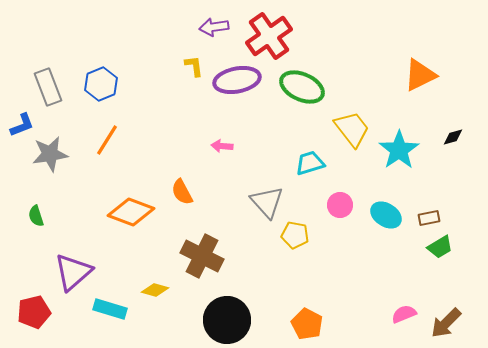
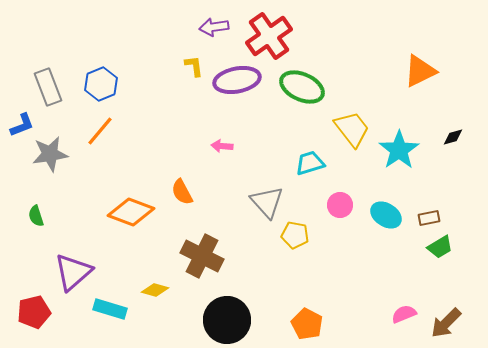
orange triangle: moved 4 px up
orange line: moved 7 px left, 9 px up; rotated 8 degrees clockwise
